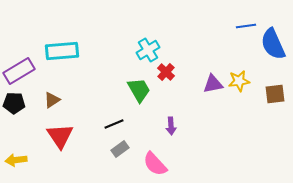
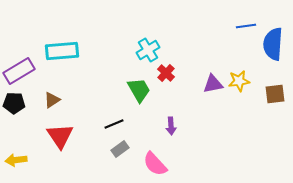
blue semicircle: rotated 28 degrees clockwise
red cross: moved 1 px down
